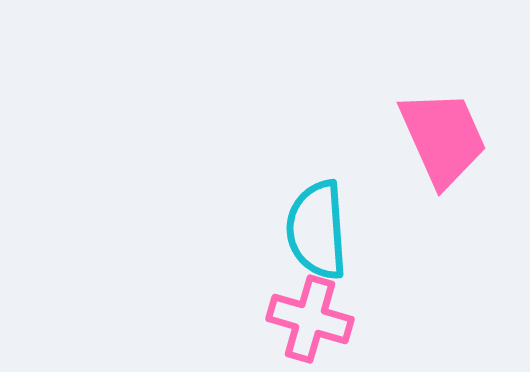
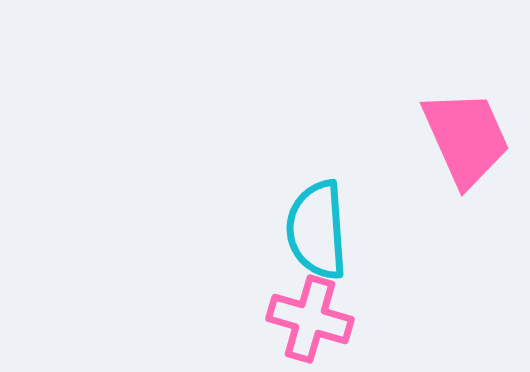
pink trapezoid: moved 23 px right
